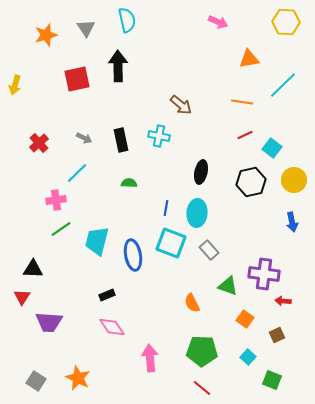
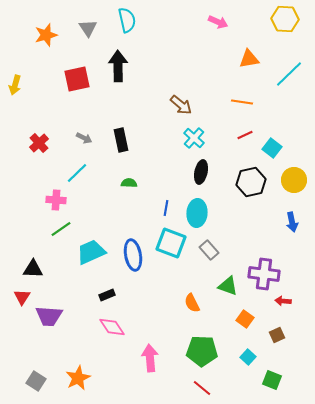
yellow hexagon at (286, 22): moved 1 px left, 3 px up
gray triangle at (86, 28): moved 2 px right
cyan line at (283, 85): moved 6 px right, 11 px up
cyan cross at (159, 136): moved 35 px right, 2 px down; rotated 30 degrees clockwise
pink cross at (56, 200): rotated 12 degrees clockwise
cyan trapezoid at (97, 241): moved 6 px left, 11 px down; rotated 52 degrees clockwise
purple trapezoid at (49, 322): moved 6 px up
orange star at (78, 378): rotated 20 degrees clockwise
